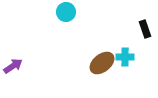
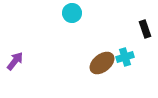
cyan circle: moved 6 px right, 1 px down
cyan cross: rotated 18 degrees counterclockwise
purple arrow: moved 2 px right, 5 px up; rotated 18 degrees counterclockwise
